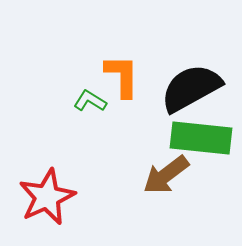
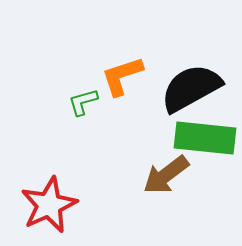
orange L-shape: rotated 108 degrees counterclockwise
green L-shape: moved 7 px left, 1 px down; rotated 48 degrees counterclockwise
green rectangle: moved 4 px right
red star: moved 2 px right, 8 px down
